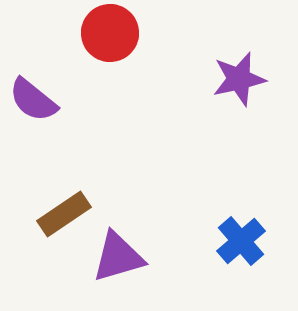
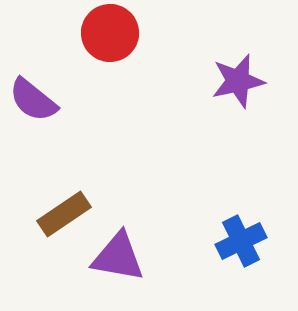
purple star: moved 1 px left, 2 px down
blue cross: rotated 15 degrees clockwise
purple triangle: rotated 26 degrees clockwise
